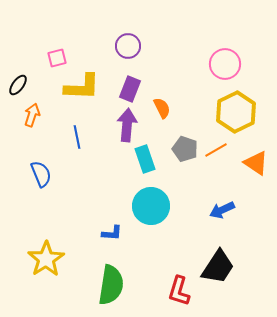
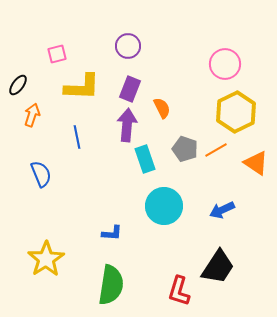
pink square: moved 4 px up
cyan circle: moved 13 px right
